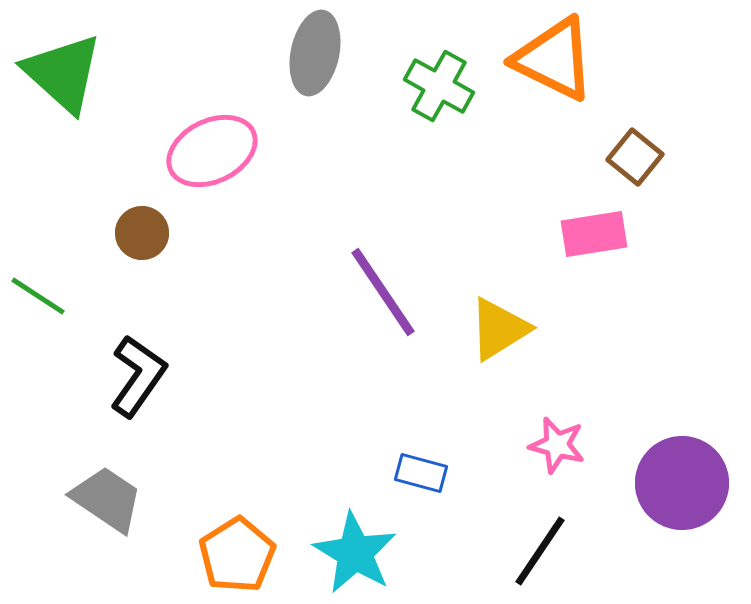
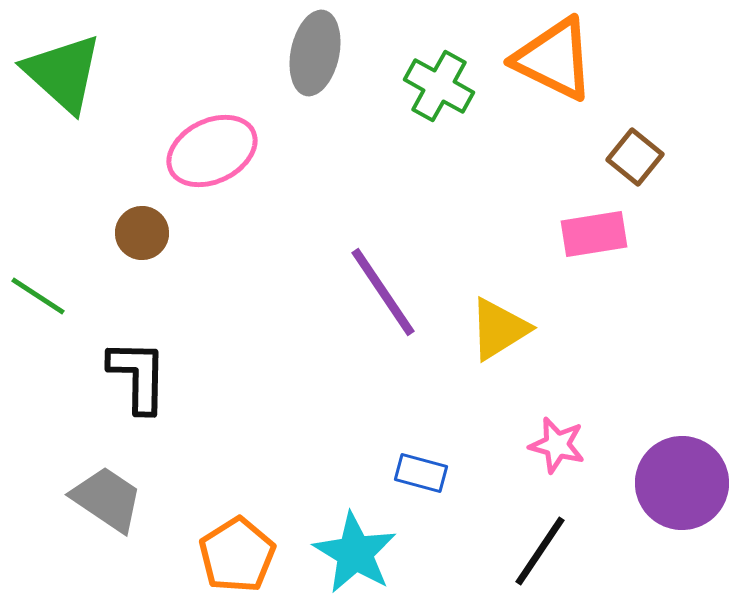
black L-shape: rotated 34 degrees counterclockwise
